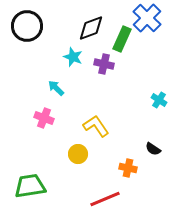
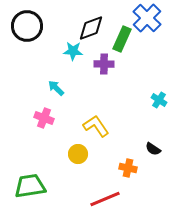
cyan star: moved 6 px up; rotated 18 degrees counterclockwise
purple cross: rotated 12 degrees counterclockwise
